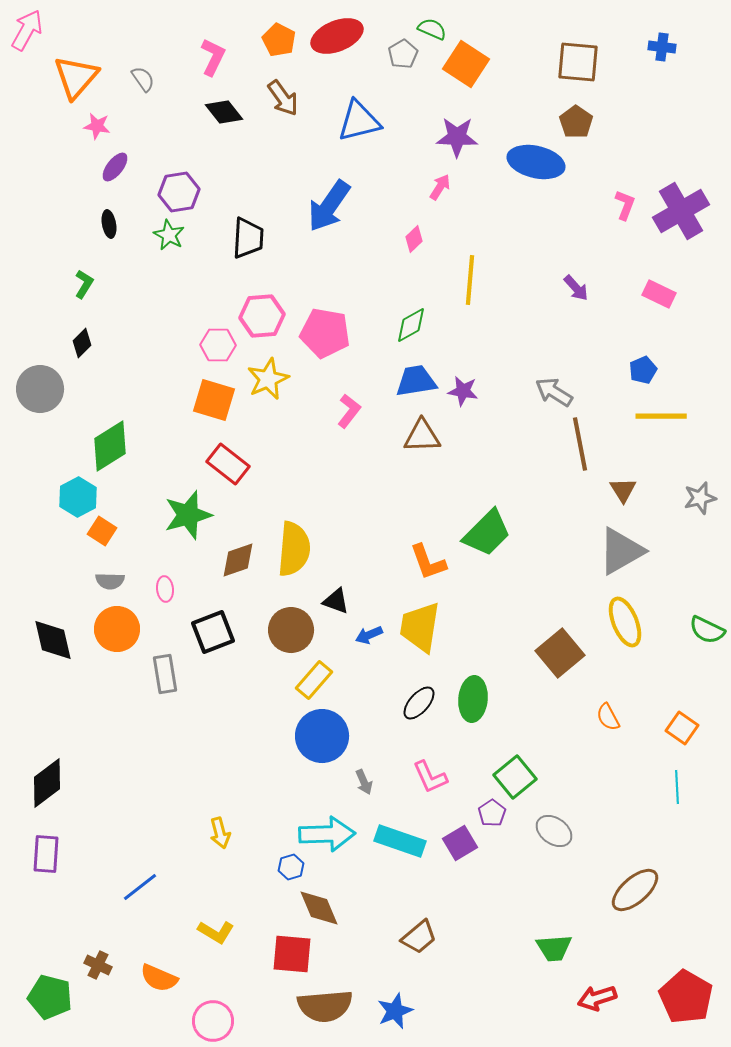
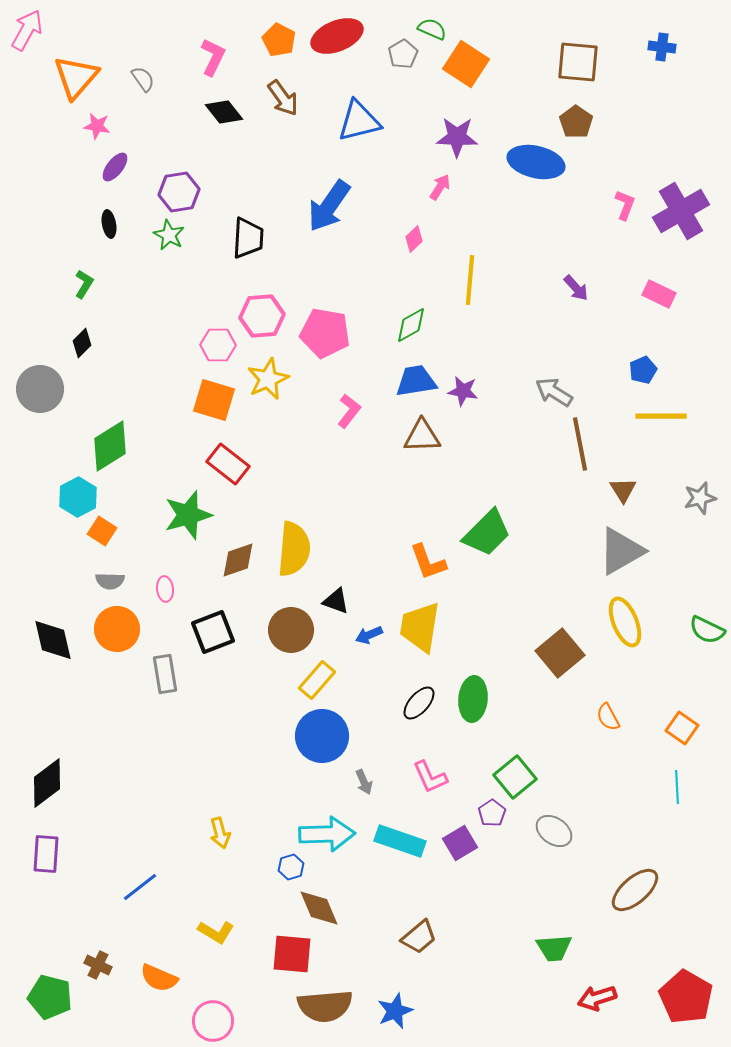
yellow rectangle at (314, 680): moved 3 px right
